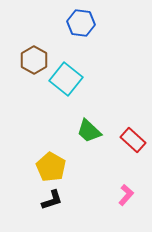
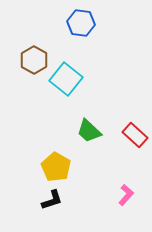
red rectangle: moved 2 px right, 5 px up
yellow pentagon: moved 5 px right
